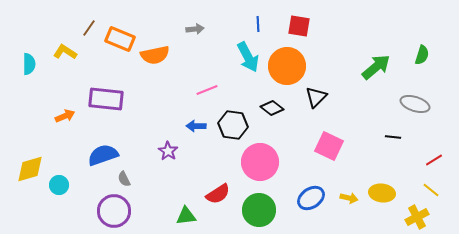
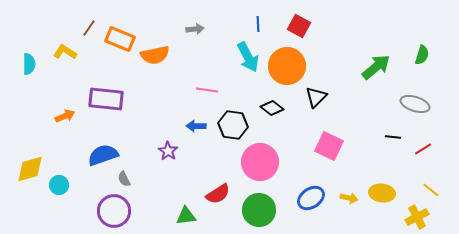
red square: rotated 20 degrees clockwise
pink line: rotated 30 degrees clockwise
red line: moved 11 px left, 11 px up
